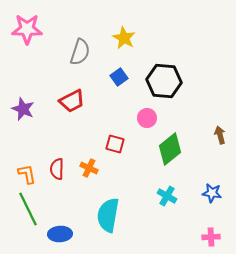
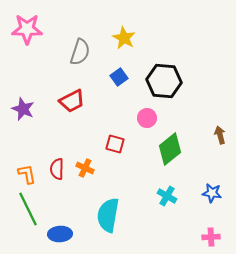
orange cross: moved 4 px left
